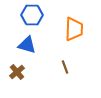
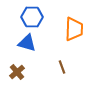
blue hexagon: moved 2 px down
blue triangle: moved 2 px up
brown line: moved 3 px left
